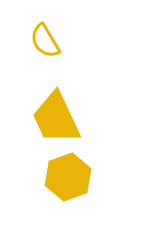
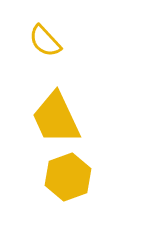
yellow semicircle: rotated 12 degrees counterclockwise
